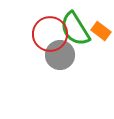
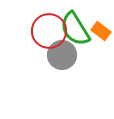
red circle: moved 1 px left, 3 px up
gray circle: moved 2 px right
